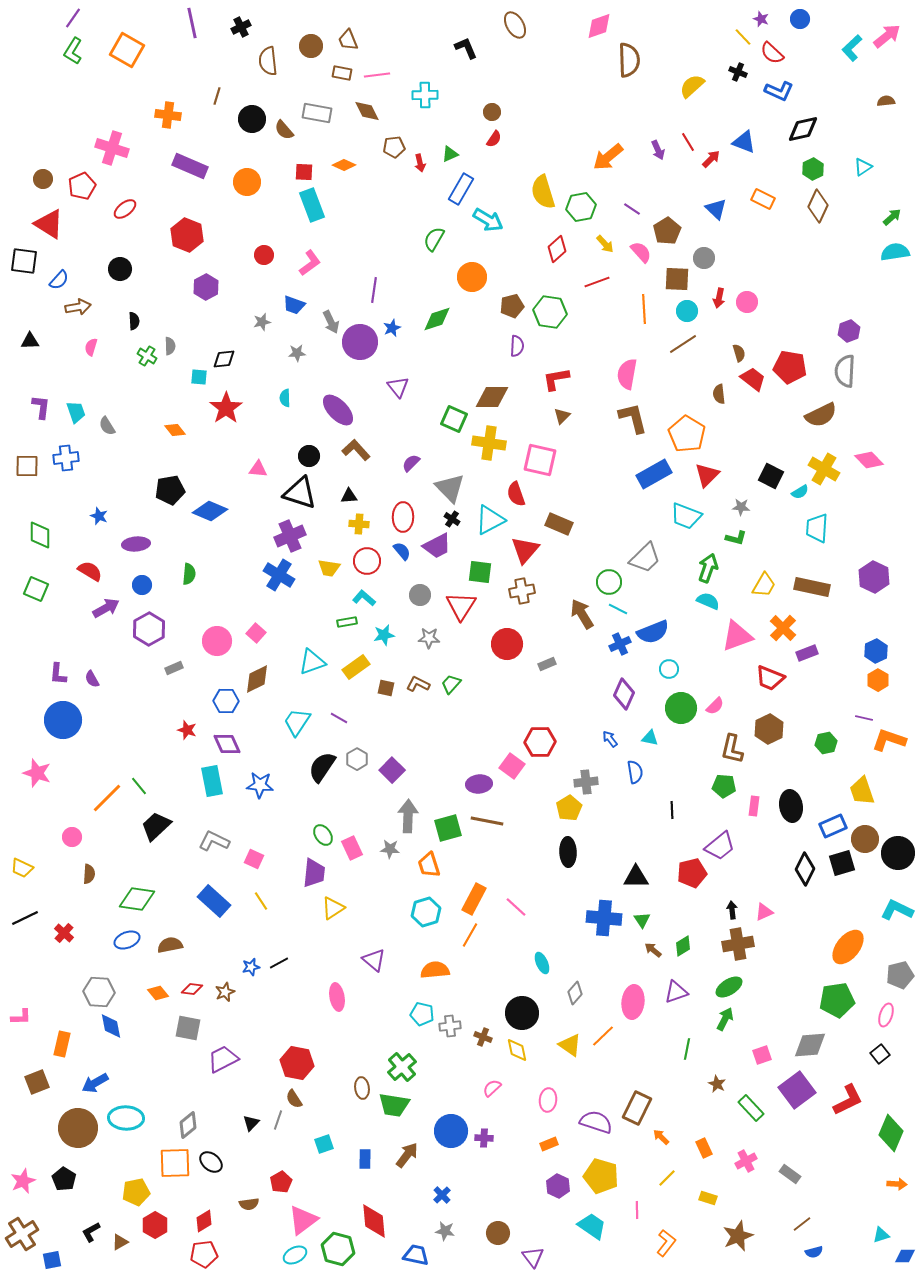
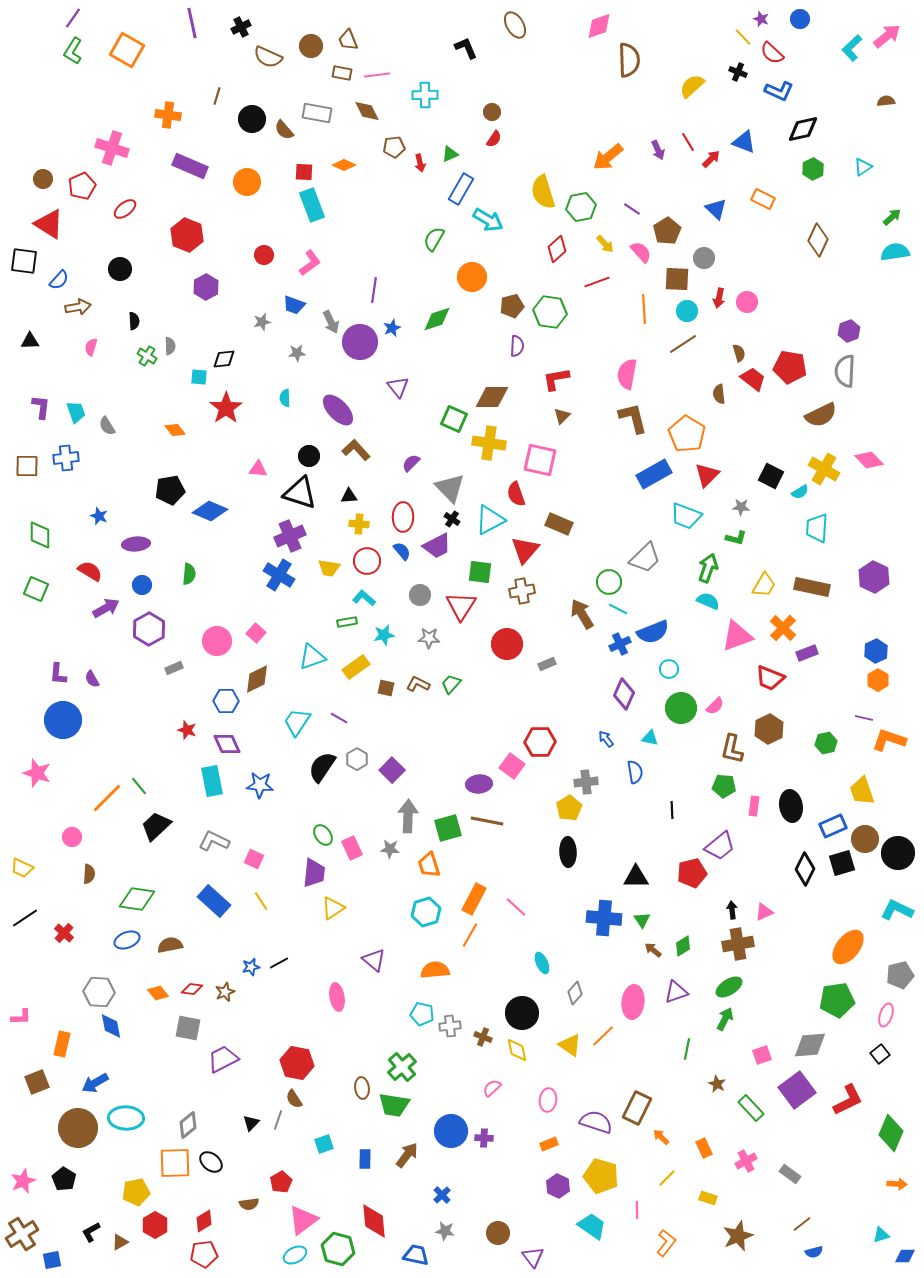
brown semicircle at (268, 61): moved 4 px up; rotated 60 degrees counterclockwise
brown diamond at (818, 206): moved 34 px down
cyan triangle at (312, 662): moved 5 px up
blue arrow at (610, 739): moved 4 px left
black line at (25, 918): rotated 8 degrees counterclockwise
